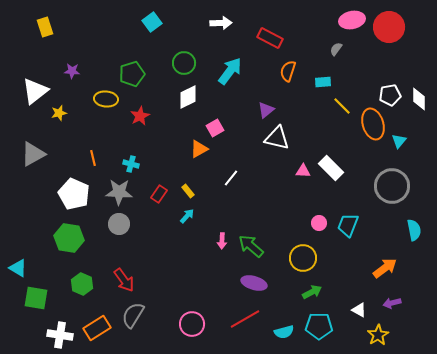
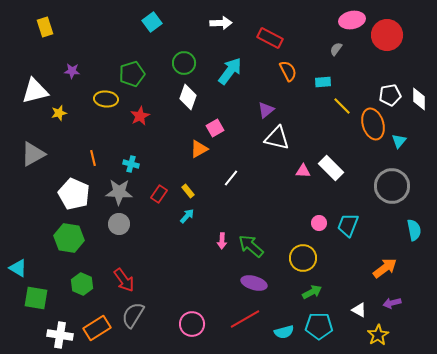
red circle at (389, 27): moved 2 px left, 8 px down
orange semicircle at (288, 71): rotated 135 degrees clockwise
white triangle at (35, 91): rotated 24 degrees clockwise
white diamond at (188, 97): rotated 45 degrees counterclockwise
